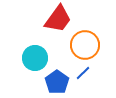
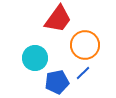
blue pentagon: rotated 25 degrees clockwise
